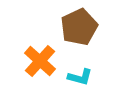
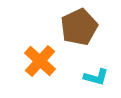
cyan L-shape: moved 16 px right
